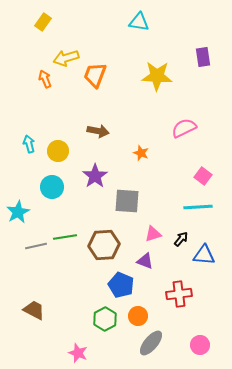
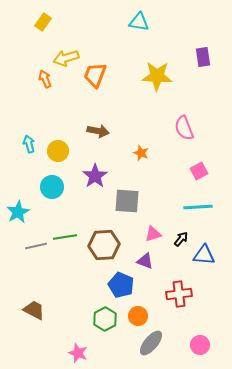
pink semicircle: rotated 85 degrees counterclockwise
pink square: moved 4 px left, 5 px up; rotated 24 degrees clockwise
